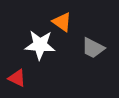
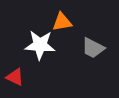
orange triangle: rotated 45 degrees counterclockwise
red triangle: moved 2 px left, 1 px up
